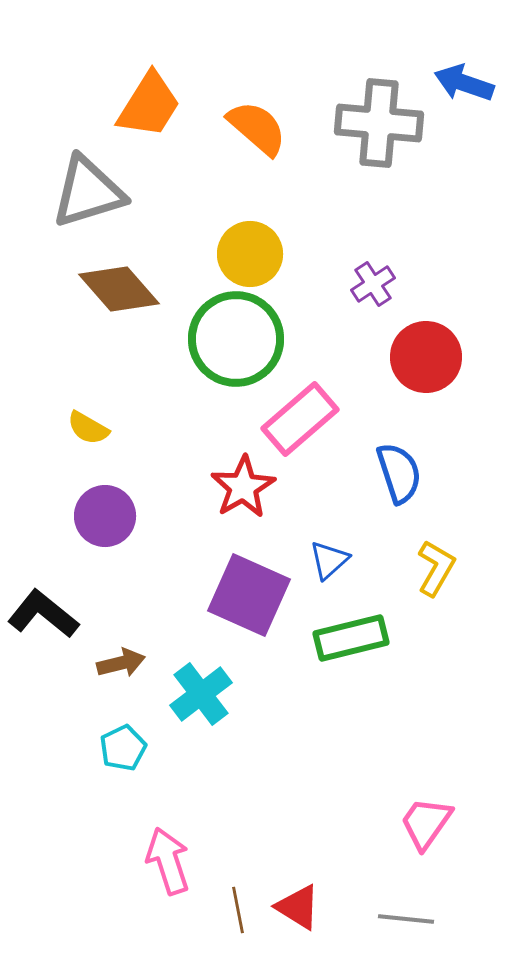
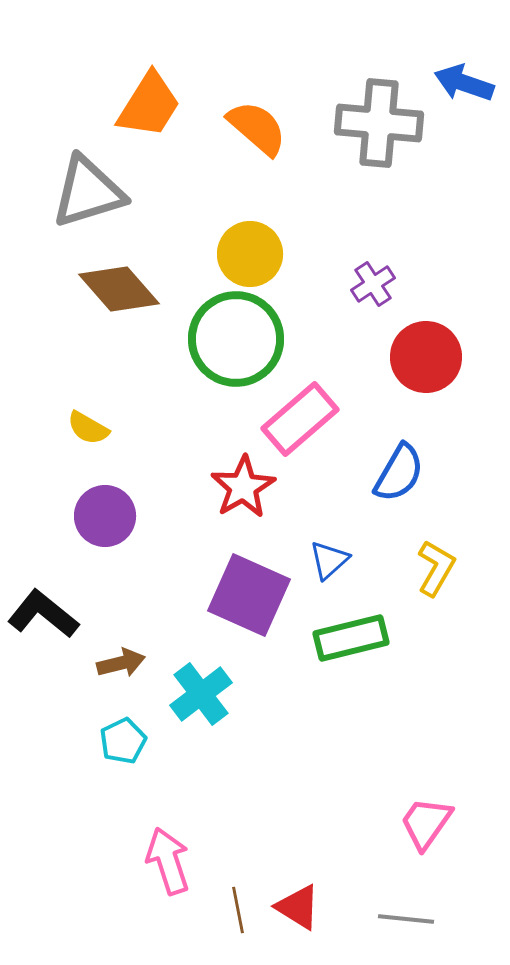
blue semicircle: rotated 48 degrees clockwise
cyan pentagon: moved 7 px up
